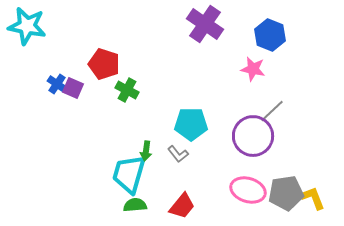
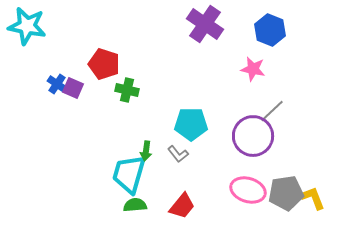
blue hexagon: moved 5 px up
green cross: rotated 15 degrees counterclockwise
